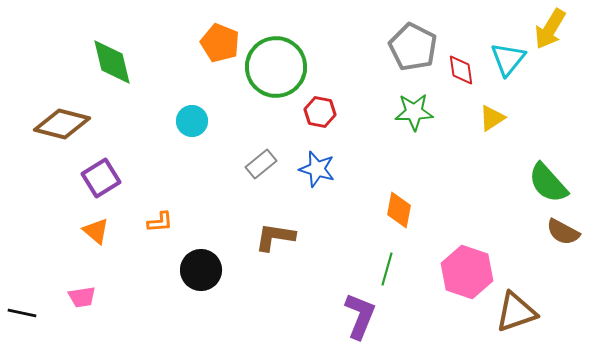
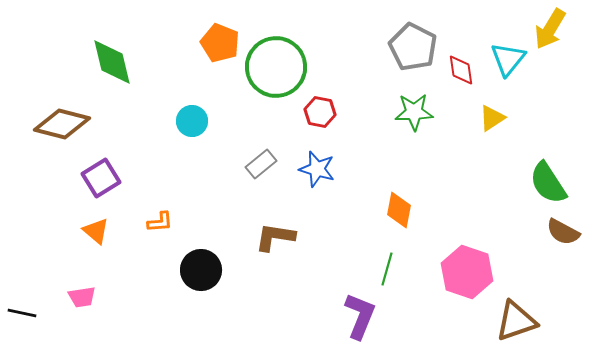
green semicircle: rotated 9 degrees clockwise
brown triangle: moved 9 px down
